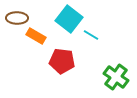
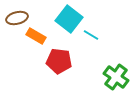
brown ellipse: rotated 15 degrees counterclockwise
red pentagon: moved 3 px left
